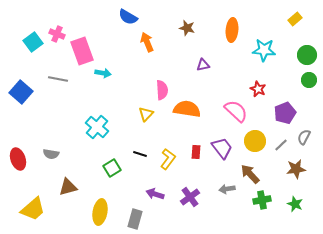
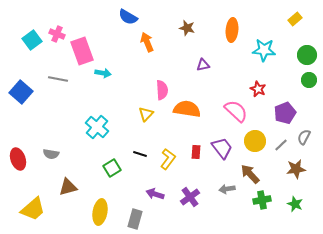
cyan square at (33, 42): moved 1 px left, 2 px up
